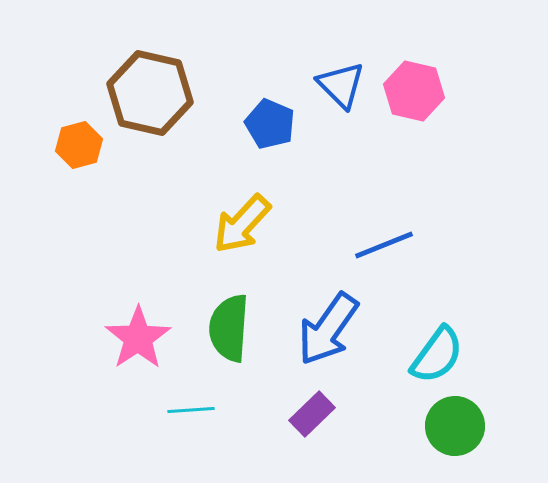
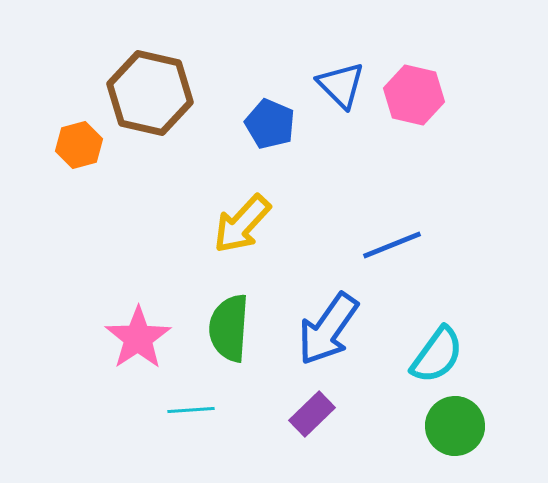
pink hexagon: moved 4 px down
blue line: moved 8 px right
